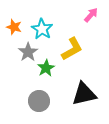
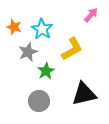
gray star: rotated 12 degrees clockwise
green star: moved 3 px down
